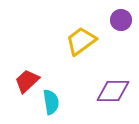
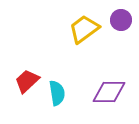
yellow trapezoid: moved 3 px right, 12 px up
purple diamond: moved 4 px left, 1 px down
cyan semicircle: moved 6 px right, 9 px up
